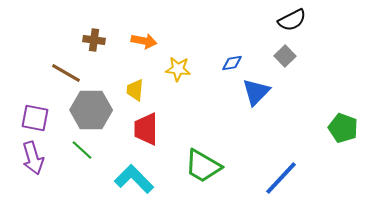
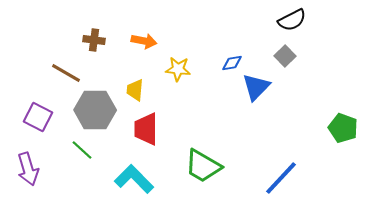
blue triangle: moved 5 px up
gray hexagon: moved 4 px right
purple square: moved 3 px right, 1 px up; rotated 16 degrees clockwise
purple arrow: moved 5 px left, 11 px down
